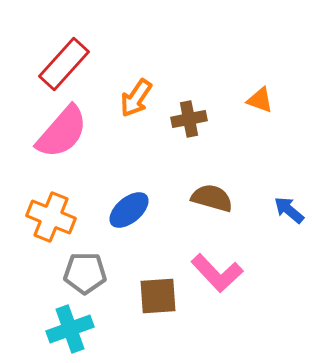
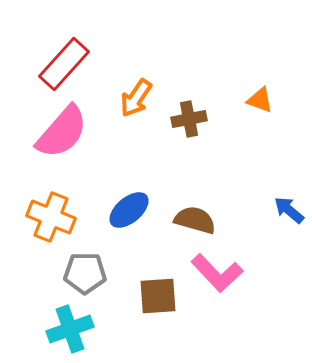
brown semicircle: moved 17 px left, 22 px down
